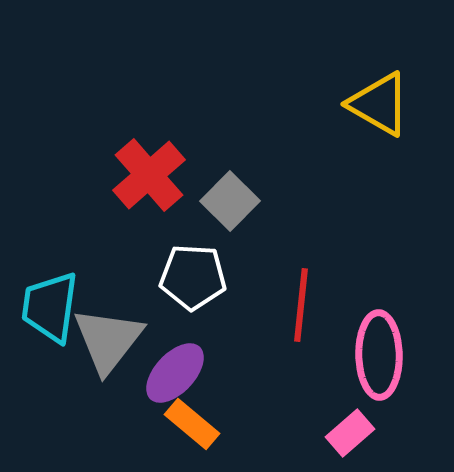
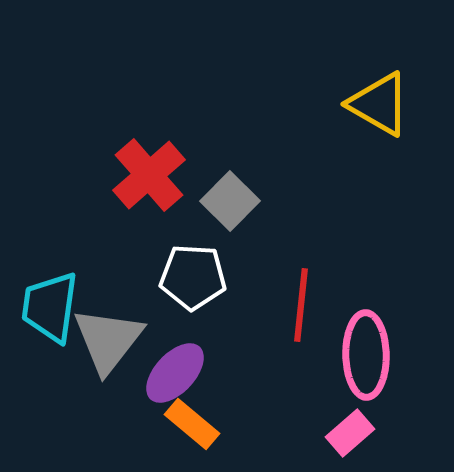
pink ellipse: moved 13 px left
